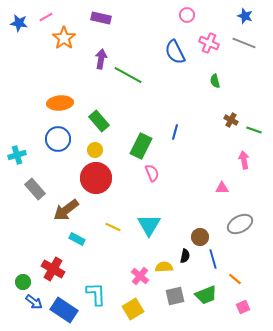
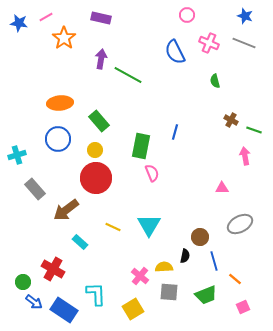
green rectangle at (141, 146): rotated 15 degrees counterclockwise
pink arrow at (244, 160): moved 1 px right, 4 px up
cyan rectangle at (77, 239): moved 3 px right, 3 px down; rotated 14 degrees clockwise
blue line at (213, 259): moved 1 px right, 2 px down
gray square at (175, 296): moved 6 px left, 4 px up; rotated 18 degrees clockwise
